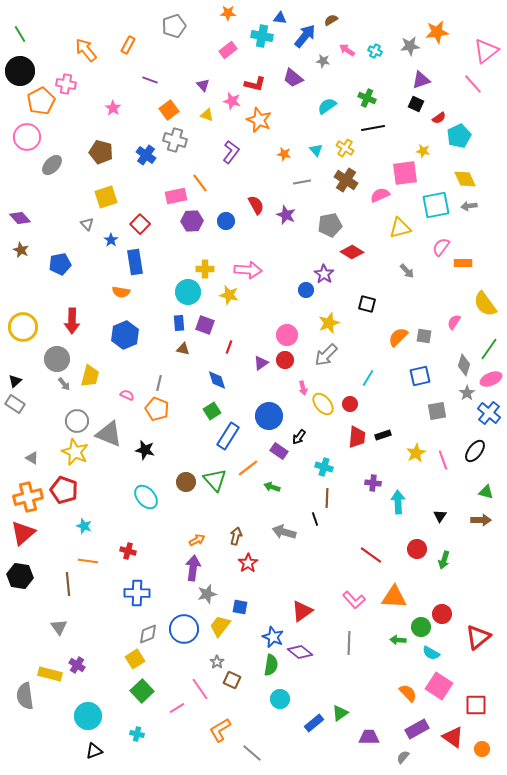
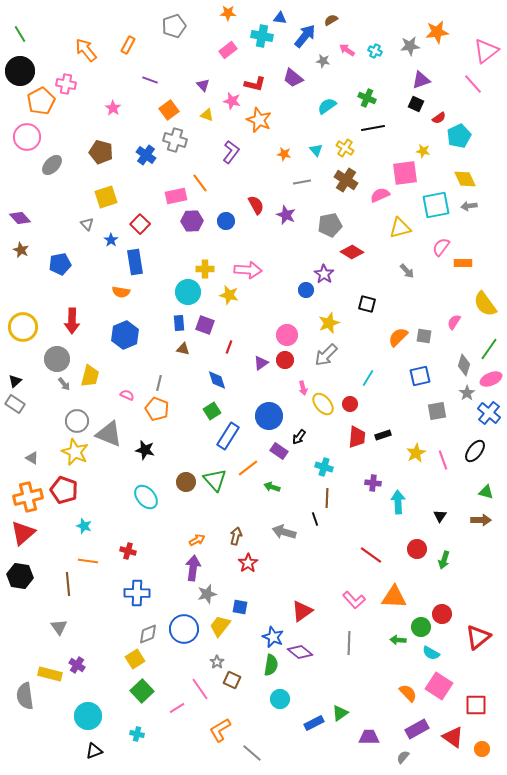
blue rectangle at (314, 723): rotated 12 degrees clockwise
